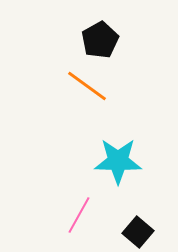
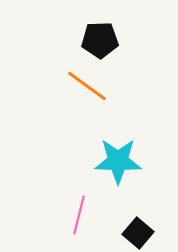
black pentagon: rotated 27 degrees clockwise
pink line: rotated 15 degrees counterclockwise
black square: moved 1 px down
